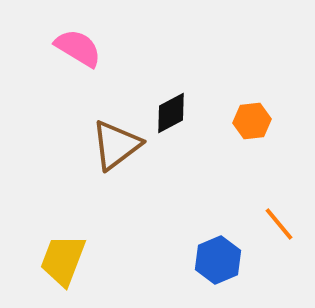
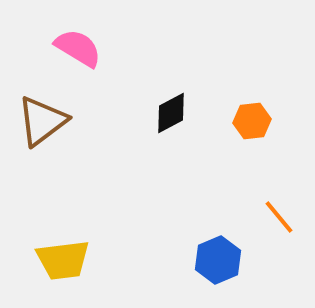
brown triangle: moved 74 px left, 24 px up
orange line: moved 7 px up
yellow trapezoid: rotated 118 degrees counterclockwise
